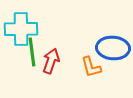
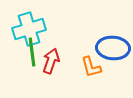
cyan cross: moved 8 px right; rotated 16 degrees counterclockwise
